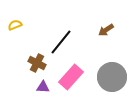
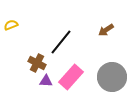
yellow semicircle: moved 4 px left
purple triangle: moved 3 px right, 6 px up
